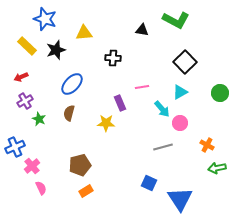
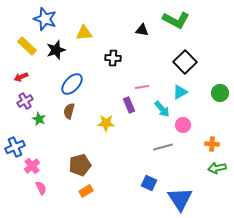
purple rectangle: moved 9 px right, 2 px down
brown semicircle: moved 2 px up
pink circle: moved 3 px right, 2 px down
orange cross: moved 5 px right, 1 px up; rotated 24 degrees counterclockwise
